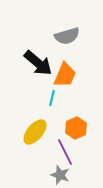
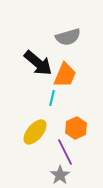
gray semicircle: moved 1 px right, 1 px down
gray star: rotated 18 degrees clockwise
